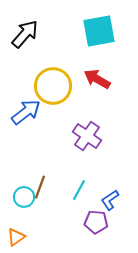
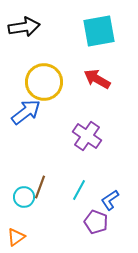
black arrow: moved 1 px left, 7 px up; rotated 40 degrees clockwise
yellow circle: moved 9 px left, 4 px up
purple pentagon: rotated 15 degrees clockwise
